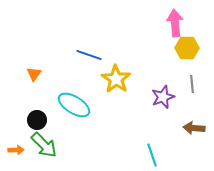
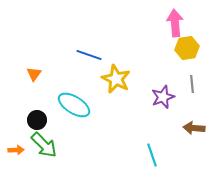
yellow hexagon: rotated 10 degrees counterclockwise
yellow star: rotated 8 degrees counterclockwise
